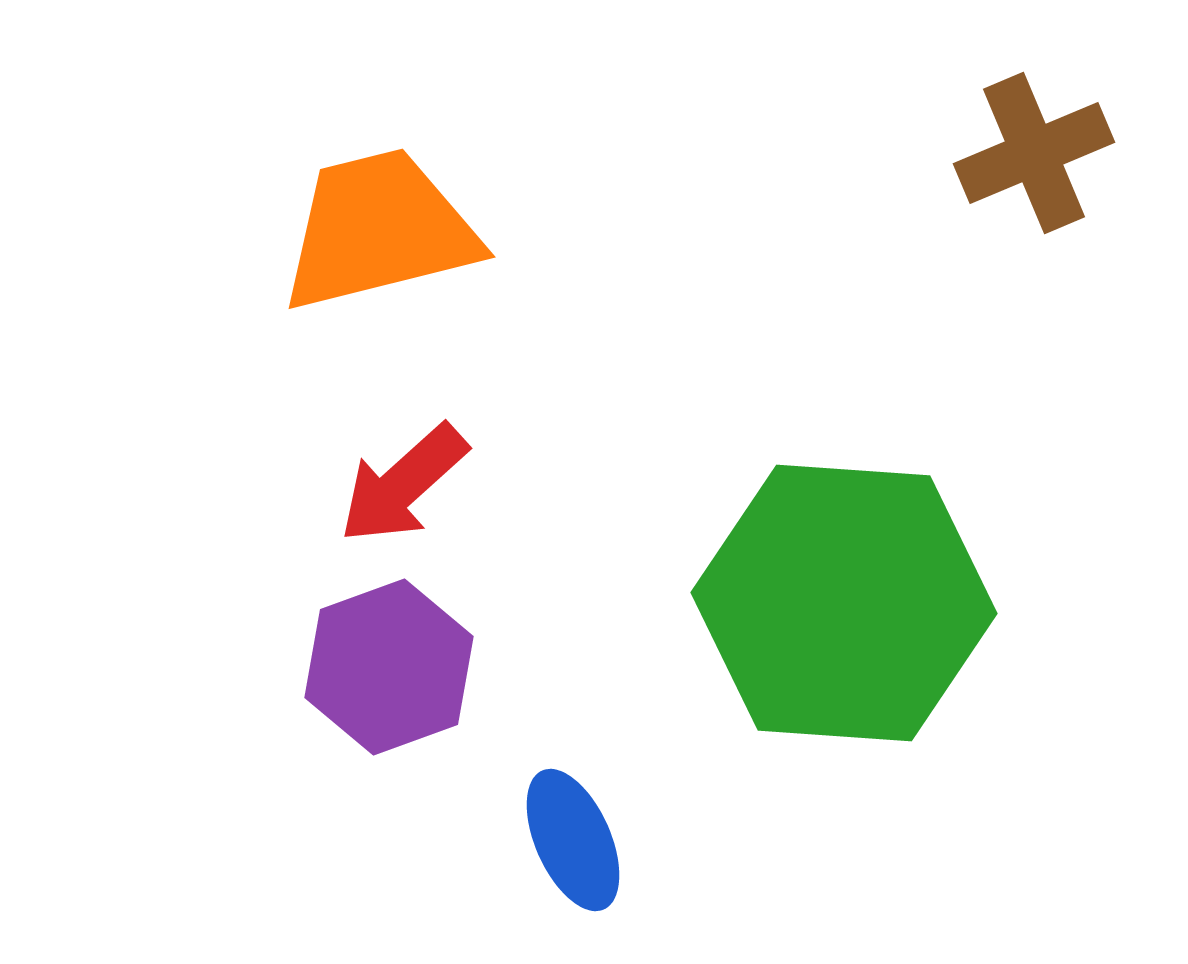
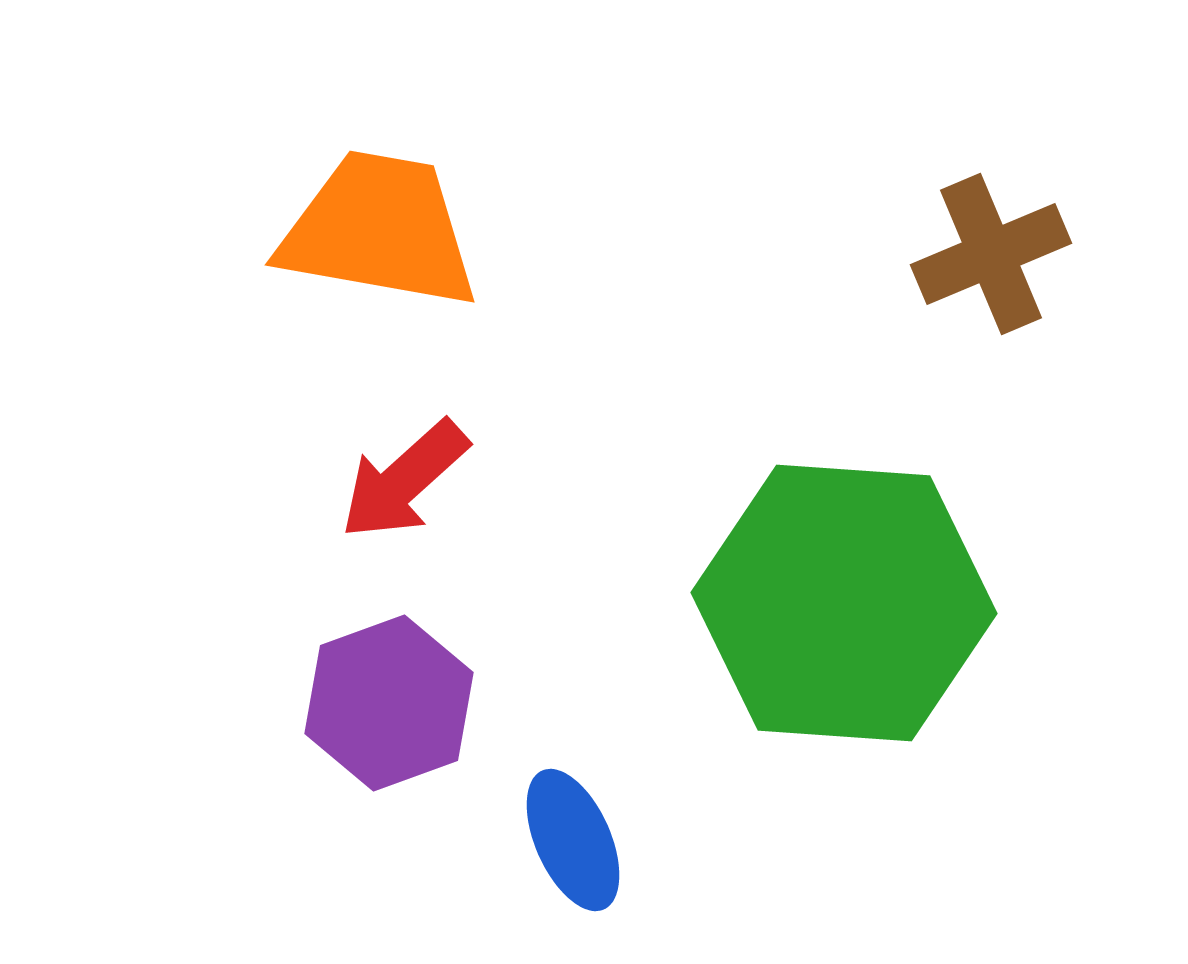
brown cross: moved 43 px left, 101 px down
orange trapezoid: rotated 24 degrees clockwise
red arrow: moved 1 px right, 4 px up
purple hexagon: moved 36 px down
